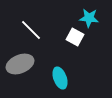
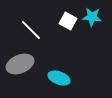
cyan star: moved 3 px right, 1 px up
white square: moved 7 px left, 16 px up
cyan ellipse: moved 1 px left; rotated 50 degrees counterclockwise
